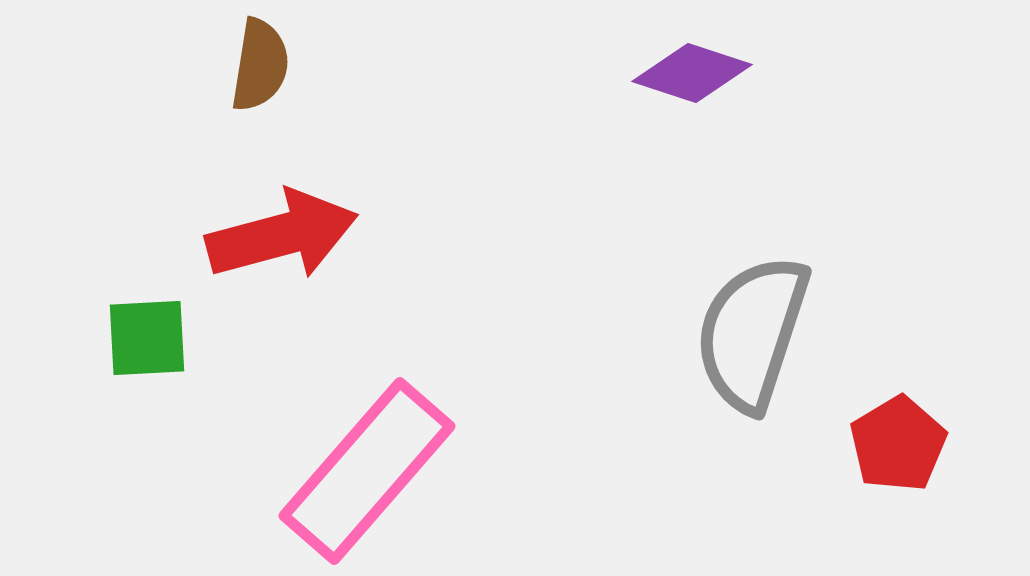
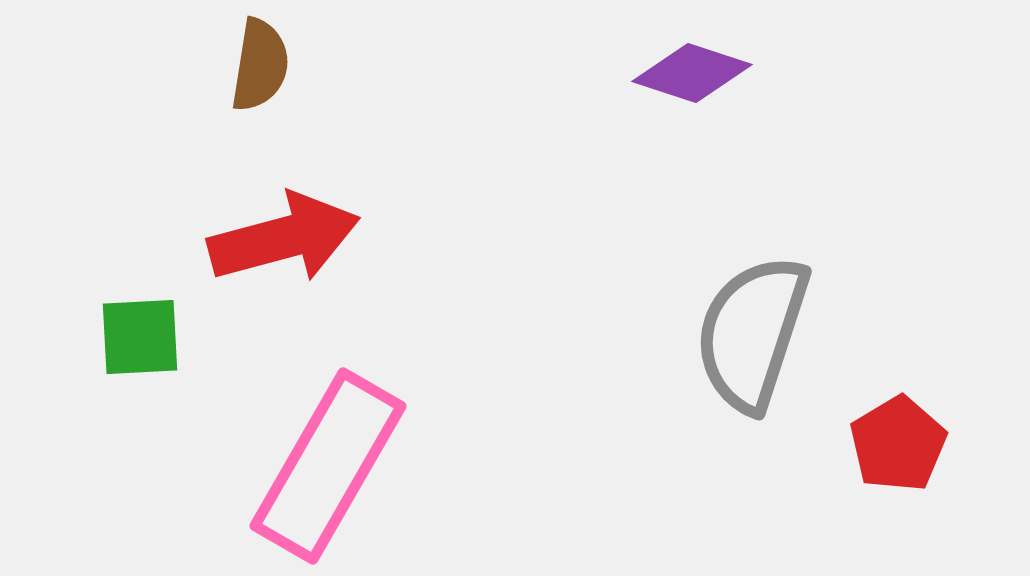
red arrow: moved 2 px right, 3 px down
green square: moved 7 px left, 1 px up
pink rectangle: moved 39 px left, 5 px up; rotated 11 degrees counterclockwise
